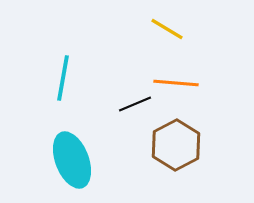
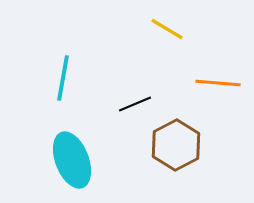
orange line: moved 42 px right
